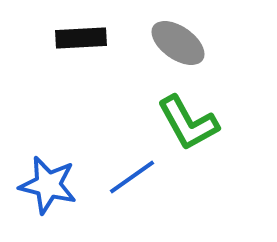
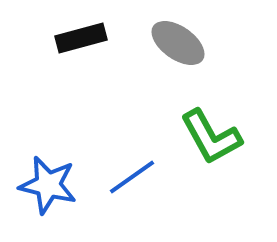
black rectangle: rotated 12 degrees counterclockwise
green L-shape: moved 23 px right, 14 px down
